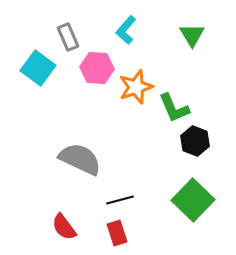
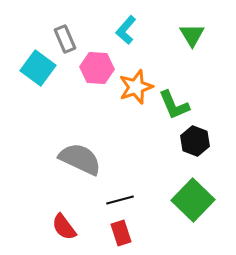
gray rectangle: moved 3 px left, 2 px down
green L-shape: moved 3 px up
red rectangle: moved 4 px right
